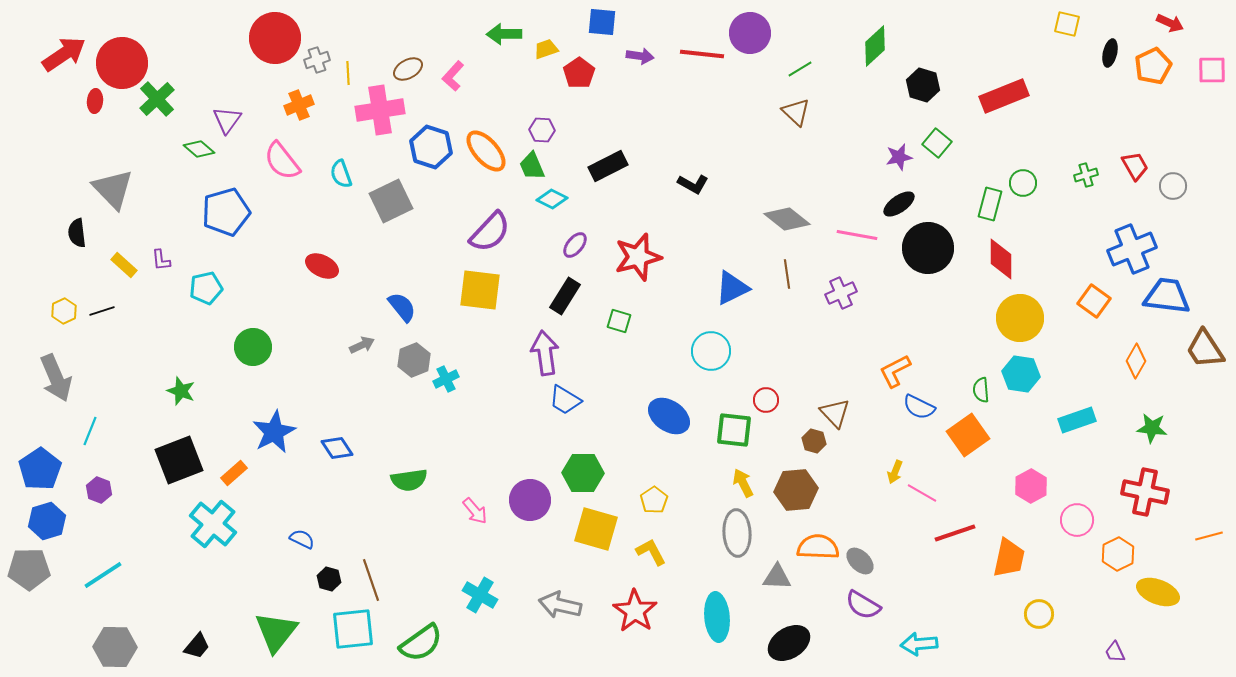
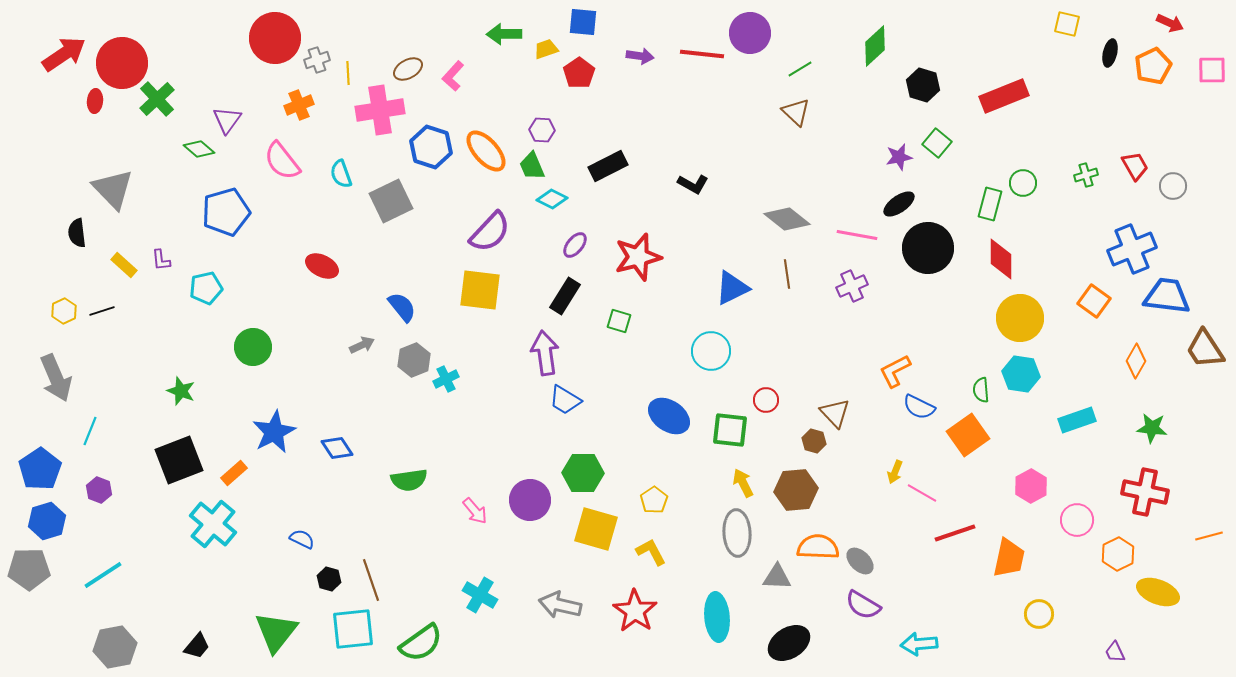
blue square at (602, 22): moved 19 px left
purple cross at (841, 293): moved 11 px right, 7 px up
green square at (734, 430): moved 4 px left
gray hexagon at (115, 647): rotated 12 degrees counterclockwise
